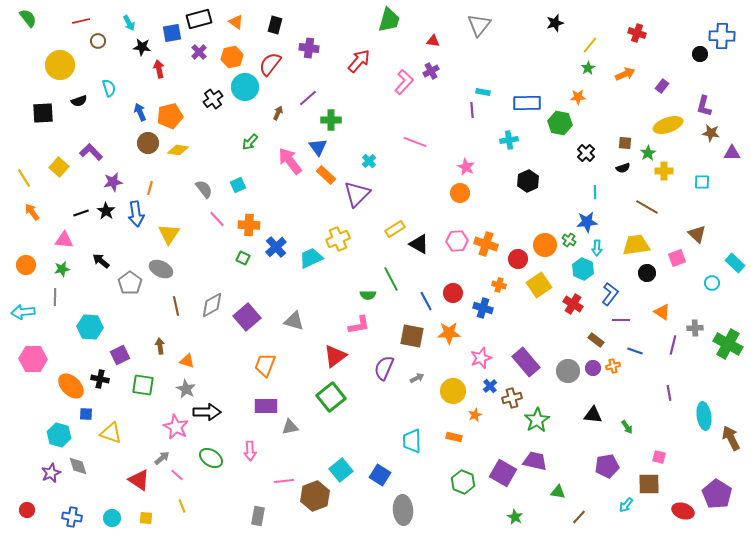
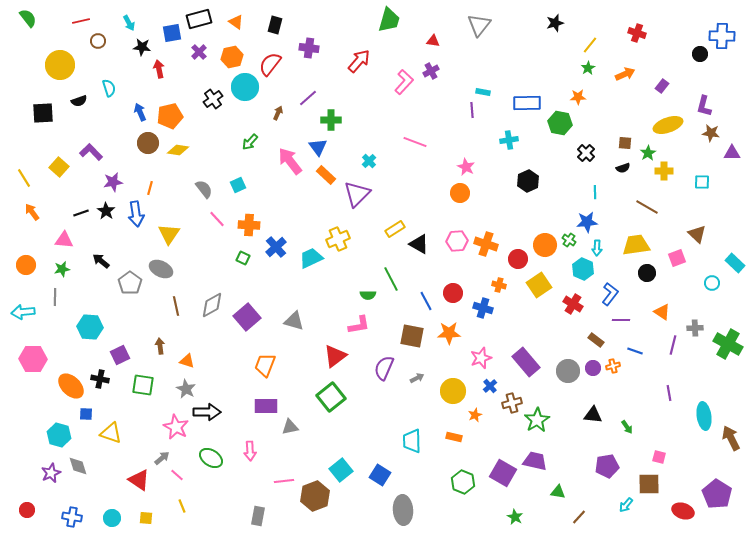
brown cross at (512, 398): moved 5 px down
